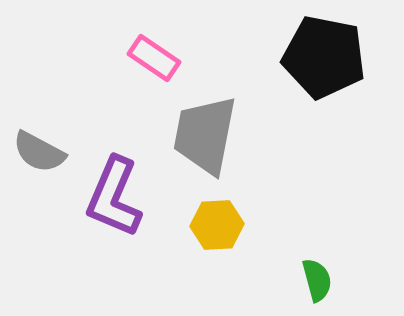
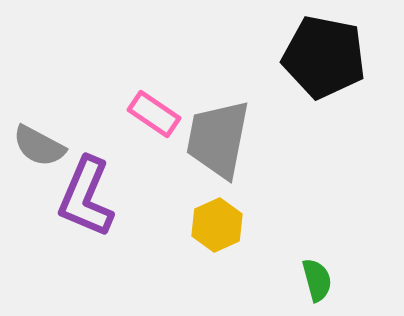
pink rectangle: moved 56 px down
gray trapezoid: moved 13 px right, 4 px down
gray semicircle: moved 6 px up
purple L-shape: moved 28 px left
yellow hexagon: rotated 21 degrees counterclockwise
